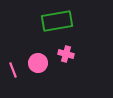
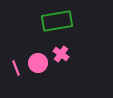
pink cross: moved 5 px left; rotated 21 degrees clockwise
pink line: moved 3 px right, 2 px up
